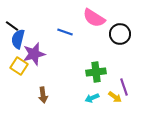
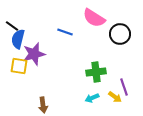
yellow square: rotated 24 degrees counterclockwise
brown arrow: moved 10 px down
